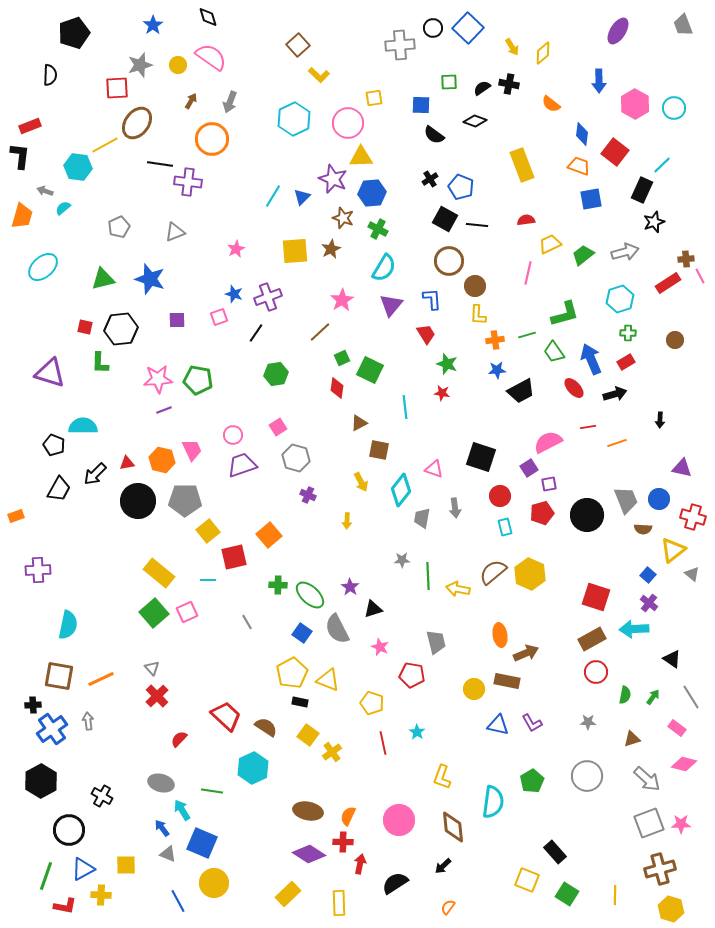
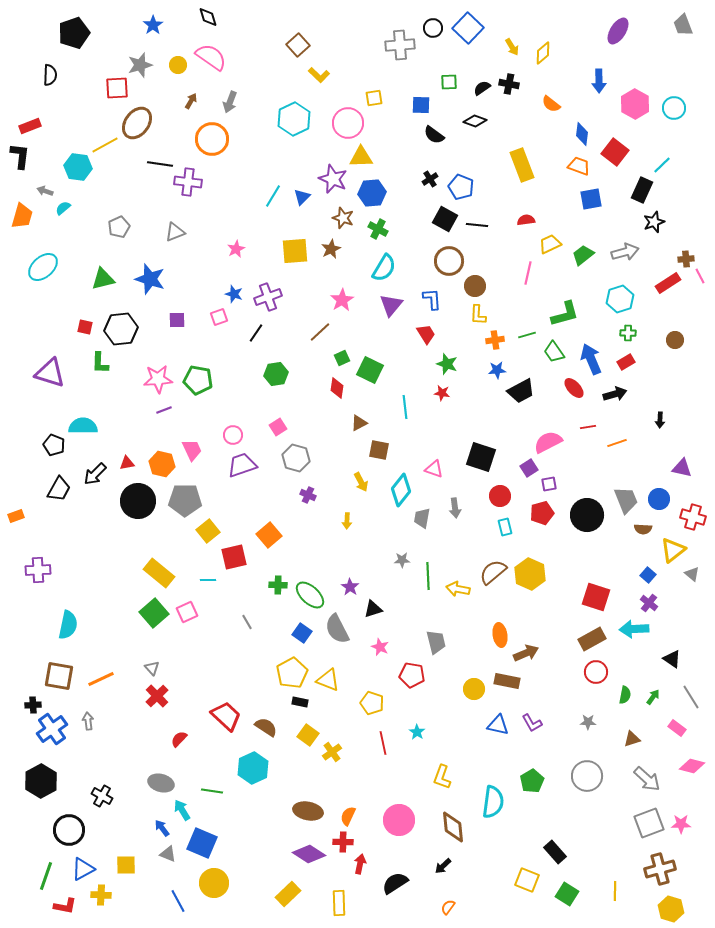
orange hexagon at (162, 460): moved 4 px down
pink diamond at (684, 764): moved 8 px right, 2 px down
yellow line at (615, 895): moved 4 px up
